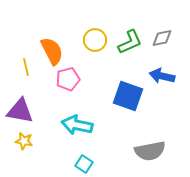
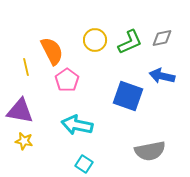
pink pentagon: moved 1 px left, 1 px down; rotated 20 degrees counterclockwise
